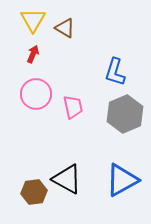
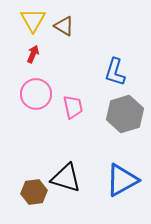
brown triangle: moved 1 px left, 2 px up
gray hexagon: rotated 6 degrees clockwise
black triangle: moved 1 px left, 1 px up; rotated 12 degrees counterclockwise
